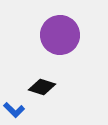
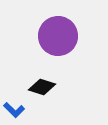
purple circle: moved 2 px left, 1 px down
